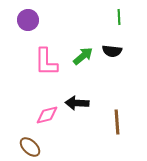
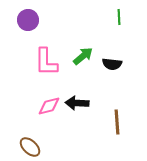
black semicircle: moved 13 px down
pink diamond: moved 2 px right, 9 px up
